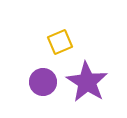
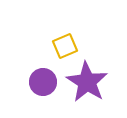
yellow square: moved 5 px right, 4 px down
